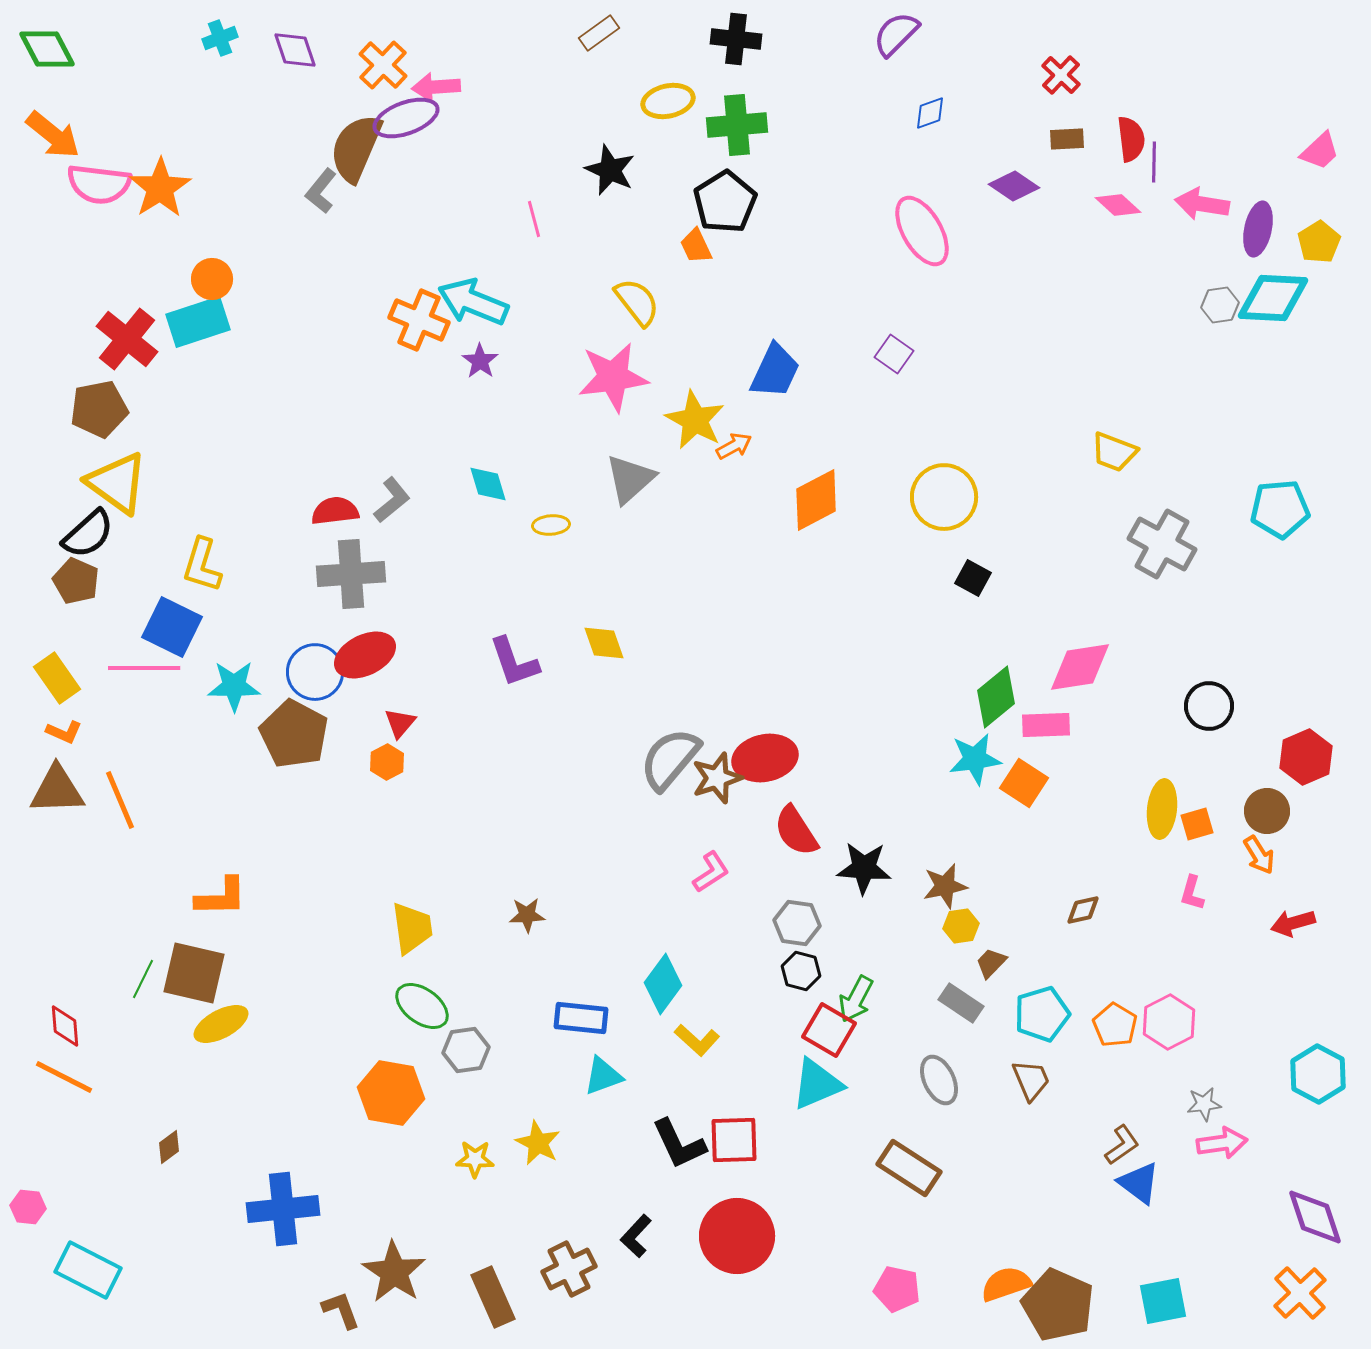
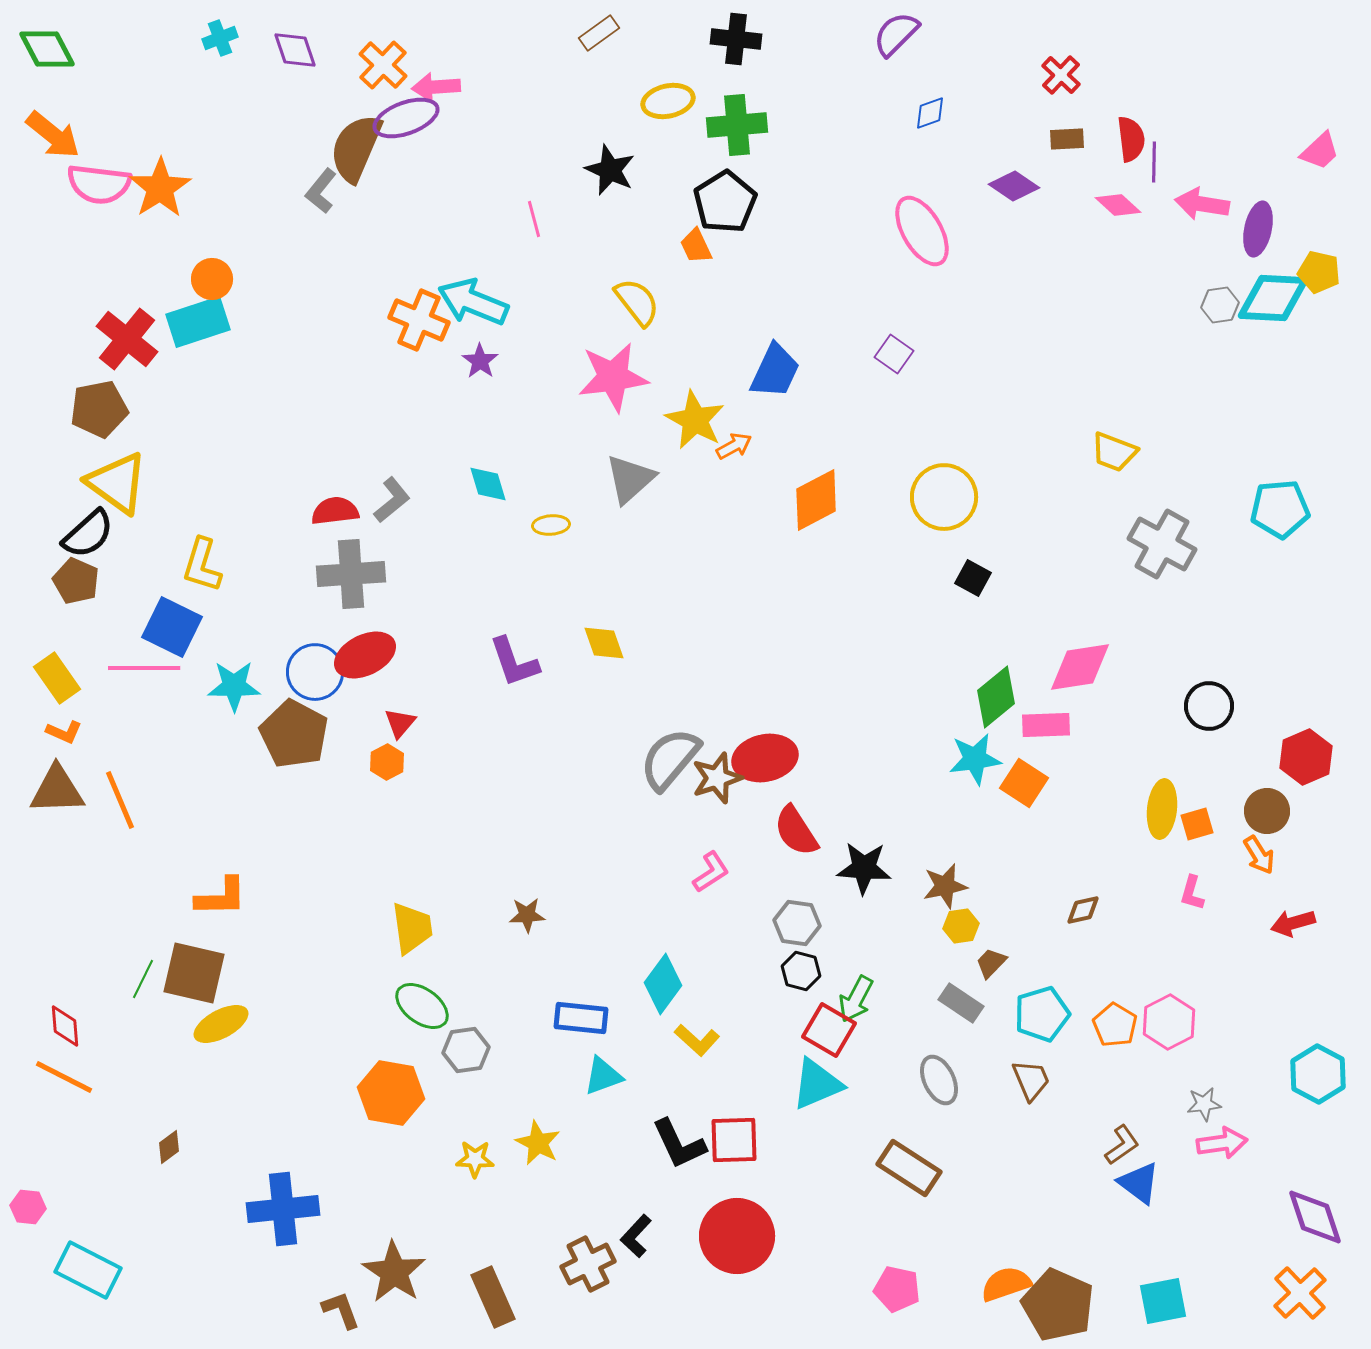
yellow pentagon at (1319, 242): moved 30 px down; rotated 27 degrees counterclockwise
brown cross at (569, 1269): moved 19 px right, 5 px up
